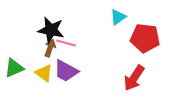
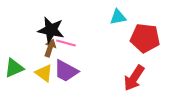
cyan triangle: rotated 24 degrees clockwise
